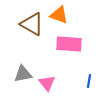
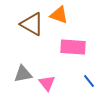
pink rectangle: moved 4 px right, 3 px down
blue line: rotated 48 degrees counterclockwise
